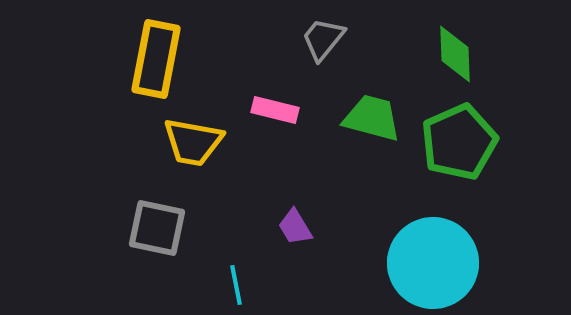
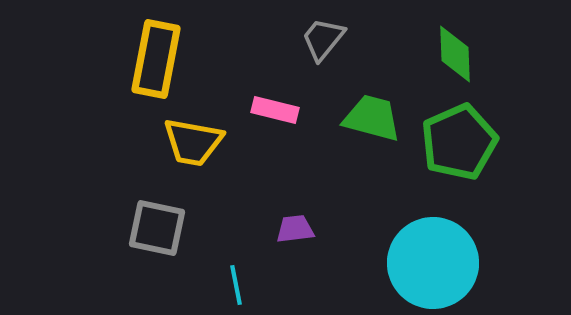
purple trapezoid: moved 2 px down; rotated 114 degrees clockwise
